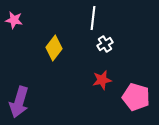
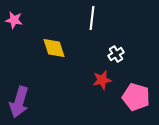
white line: moved 1 px left
white cross: moved 11 px right, 10 px down
yellow diamond: rotated 55 degrees counterclockwise
